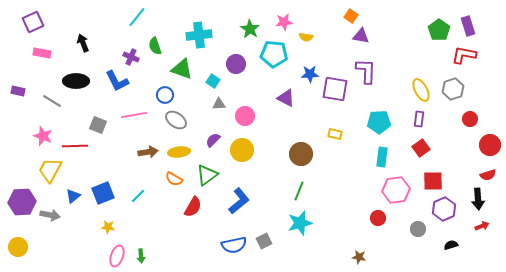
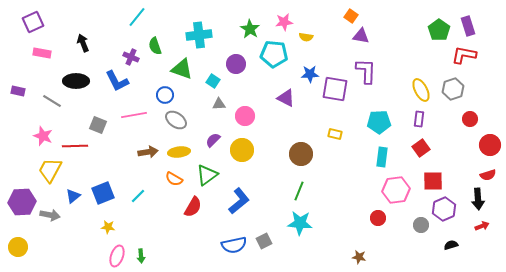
cyan star at (300, 223): rotated 20 degrees clockwise
gray circle at (418, 229): moved 3 px right, 4 px up
